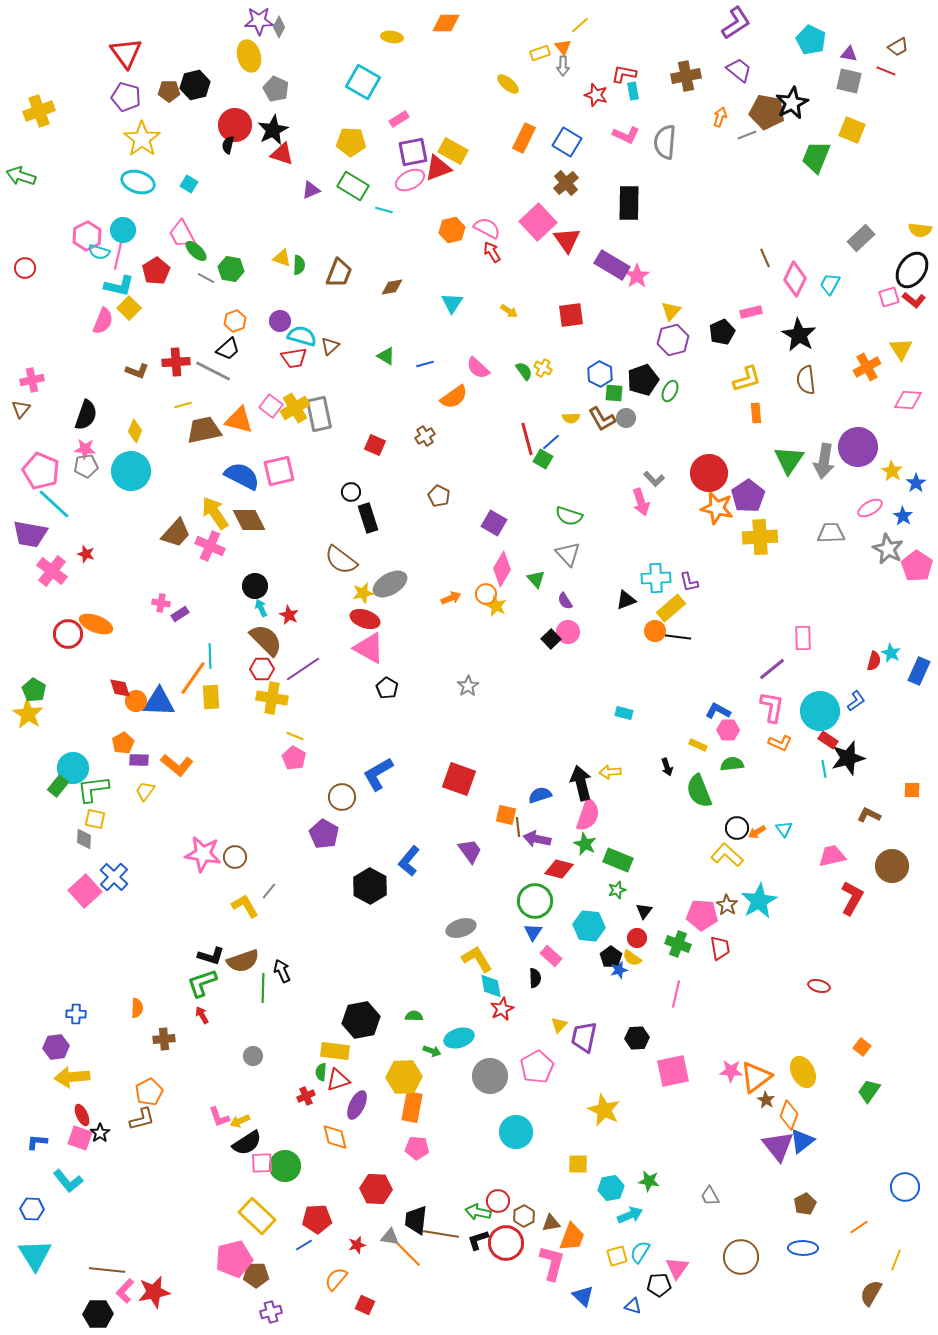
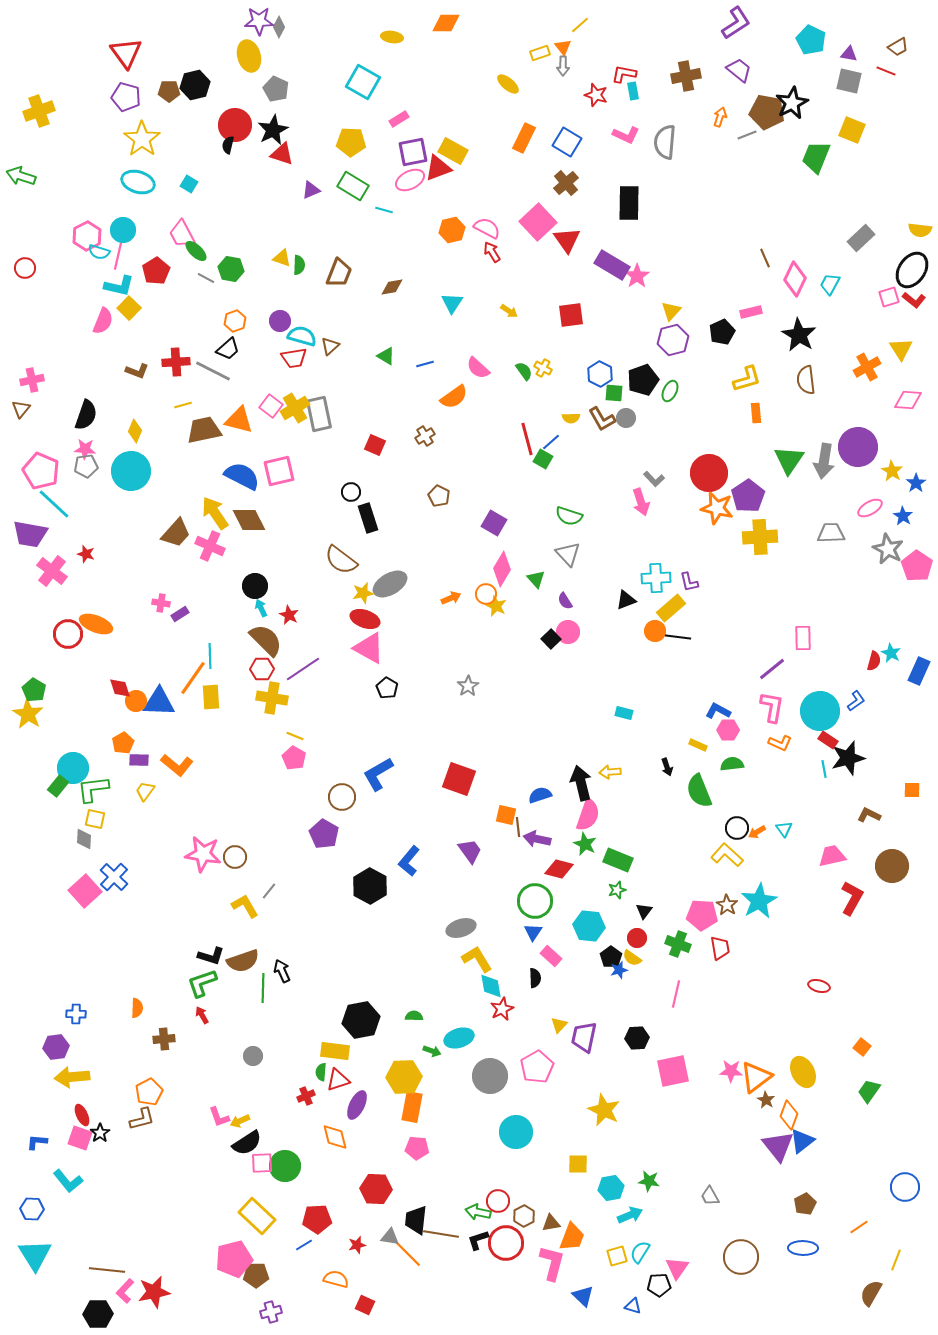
orange semicircle at (336, 1279): rotated 65 degrees clockwise
